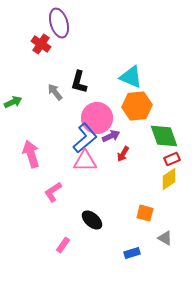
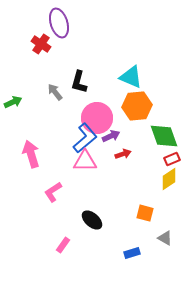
red arrow: rotated 140 degrees counterclockwise
